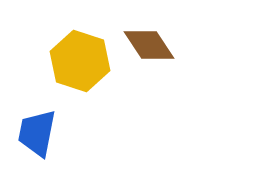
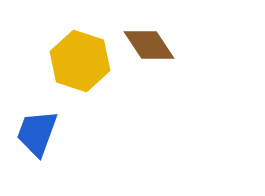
blue trapezoid: rotated 9 degrees clockwise
